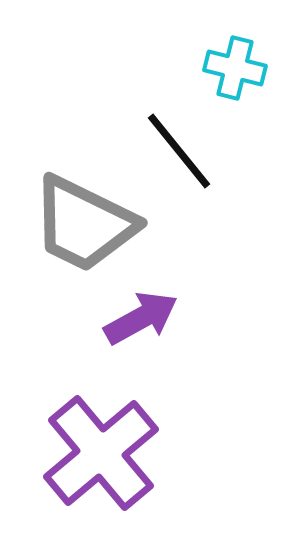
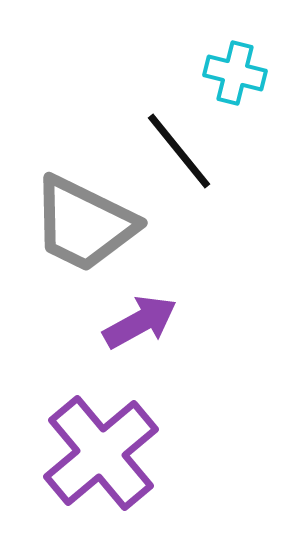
cyan cross: moved 5 px down
purple arrow: moved 1 px left, 4 px down
